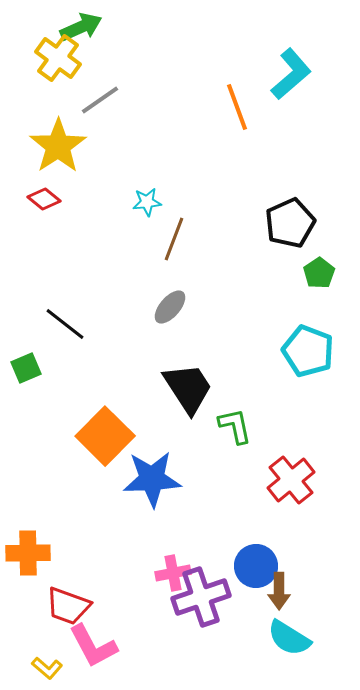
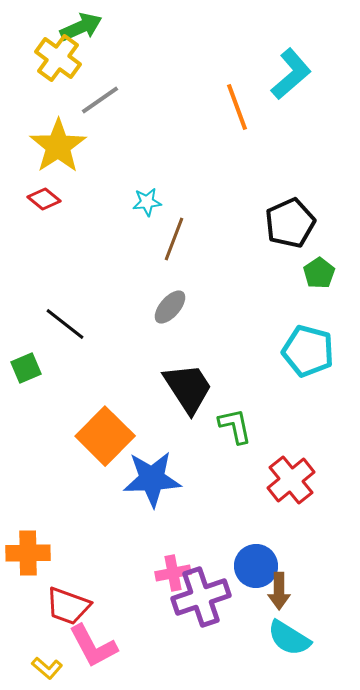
cyan pentagon: rotated 6 degrees counterclockwise
